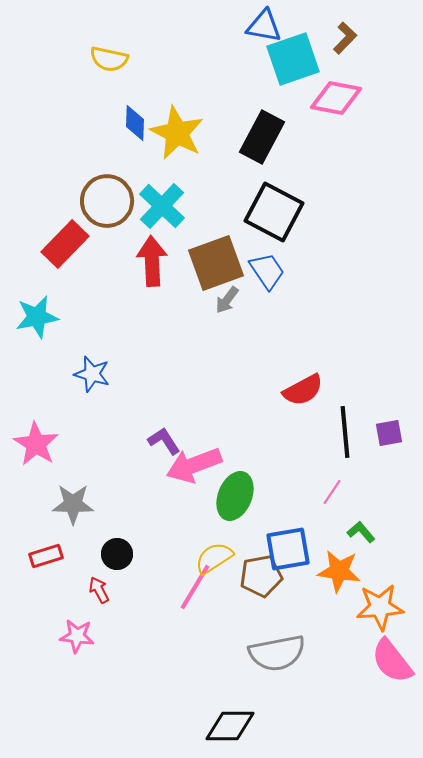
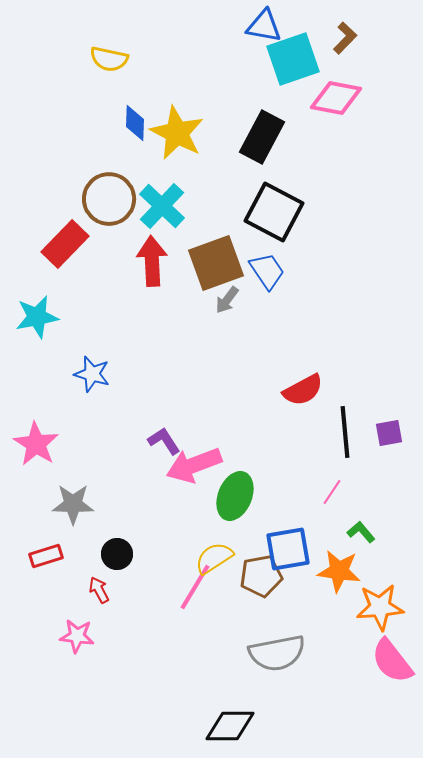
brown circle at (107, 201): moved 2 px right, 2 px up
